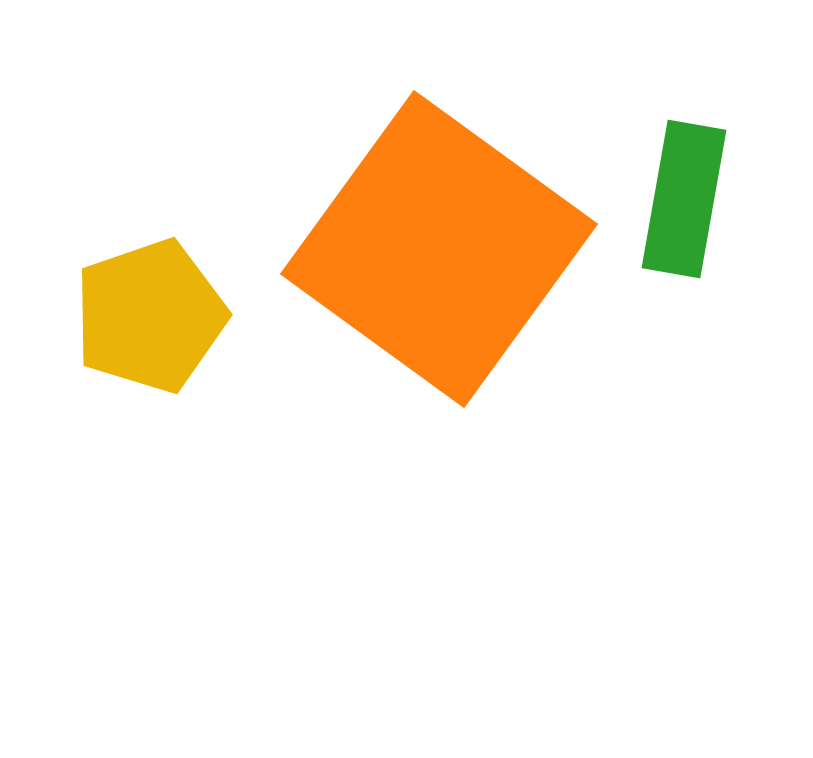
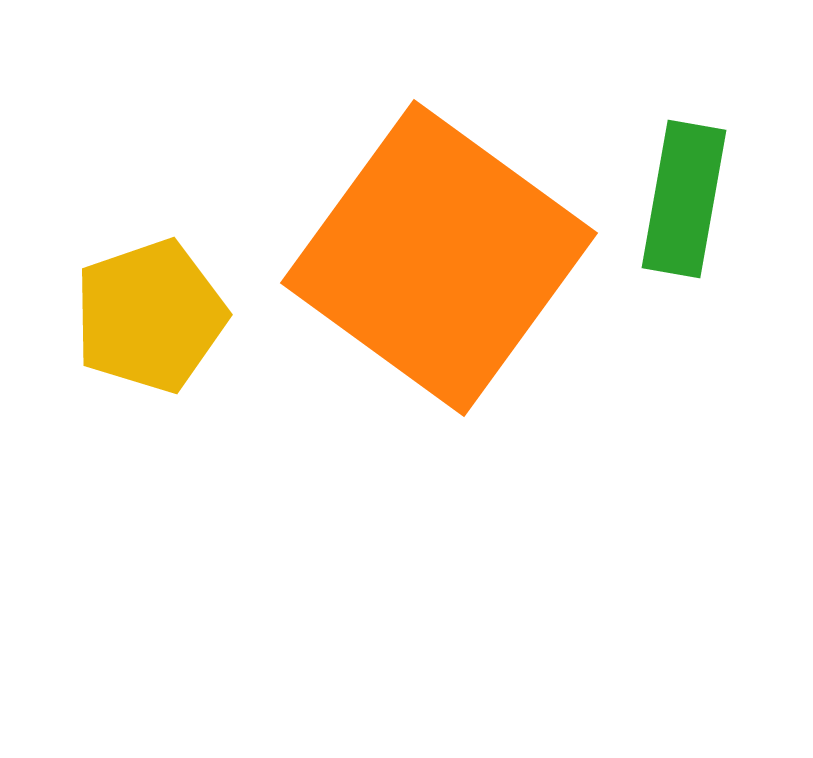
orange square: moved 9 px down
